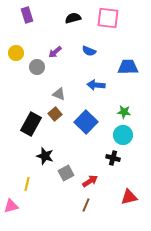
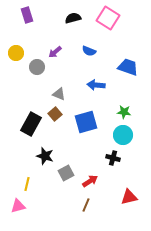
pink square: rotated 25 degrees clockwise
blue trapezoid: rotated 20 degrees clockwise
blue square: rotated 30 degrees clockwise
pink triangle: moved 7 px right
